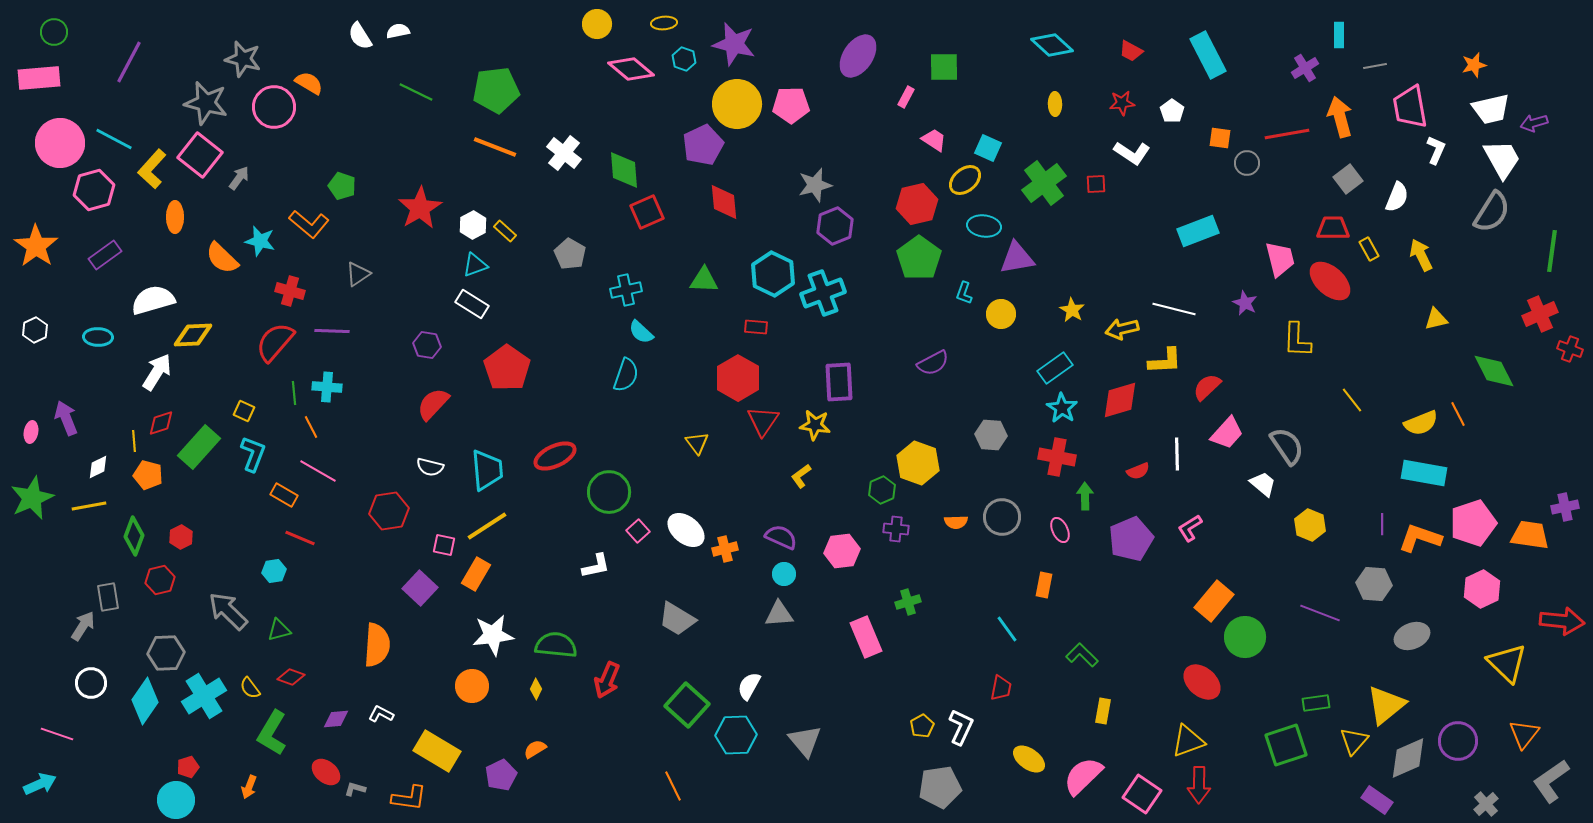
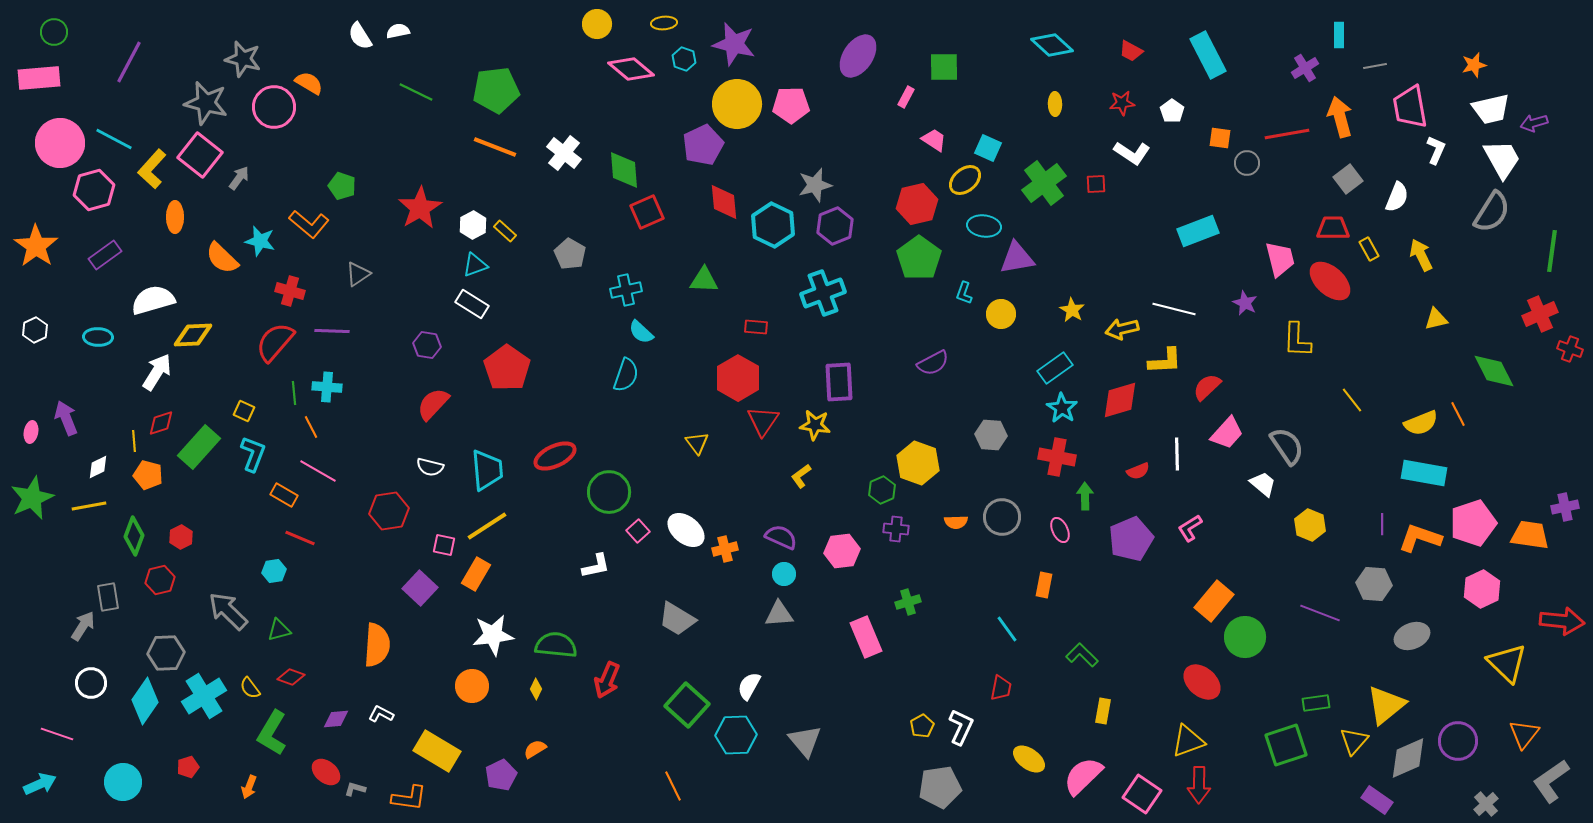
cyan hexagon at (773, 274): moved 49 px up
cyan circle at (176, 800): moved 53 px left, 18 px up
